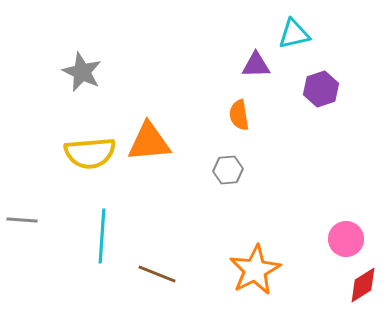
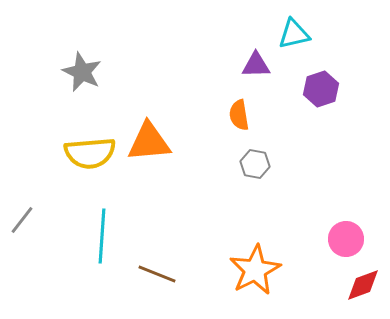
gray hexagon: moved 27 px right, 6 px up; rotated 16 degrees clockwise
gray line: rotated 56 degrees counterclockwise
red diamond: rotated 12 degrees clockwise
